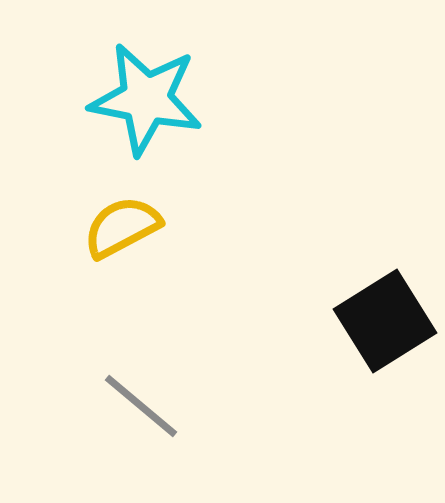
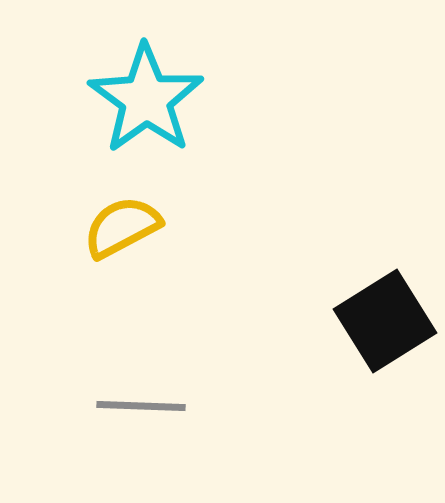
cyan star: rotated 25 degrees clockwise
gray line: rotated 38 degrees counterclockwise
